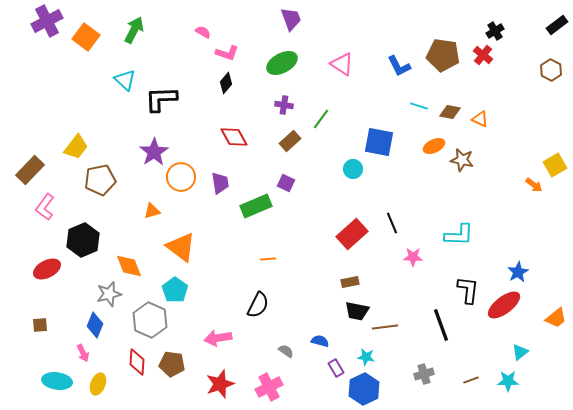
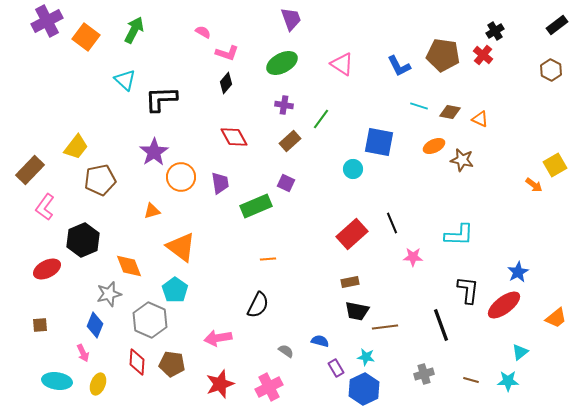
brown line at (471, 380): rotated 35 degrees clockwise
